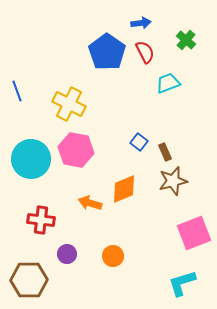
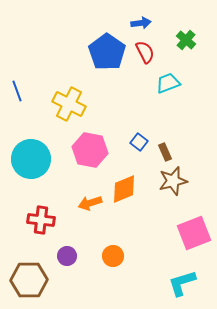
pink hexagon: moved 14 px right
orange arrow: rotated 35 degrees counterclockwise
purple circle: moved 2 px down
